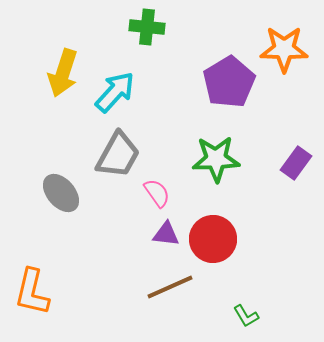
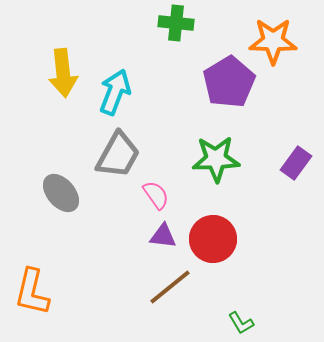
green cross: moved 29 px right, 4 px up
orange star: moved 11 px left, 8 px up
yellow arrow: rotated 24 degrees counterclockwise
cyan arrow: rotated 21 degrees counterclockwise
pink semicircle: moved 1 px left, 2 px down
purple triangle: moved 3 px left, 2 px down
brown line: rotated 15 degrees counterclockwise
green L-shape: moved 5 px left, 7 px down
